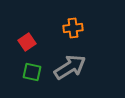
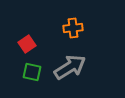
red square: moved 2 px down
